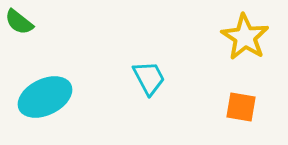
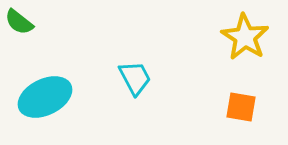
cyan trapezoid: moved 14 px left
